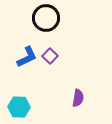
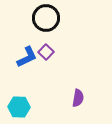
purple square: moved 4 px left, 4 px up
